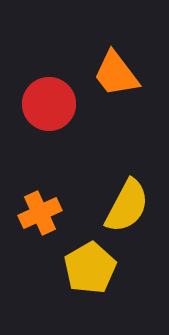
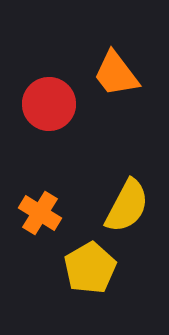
orange cross: rotated 33 degrees counterclockwise
